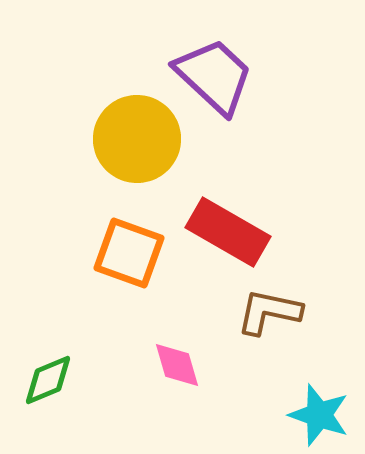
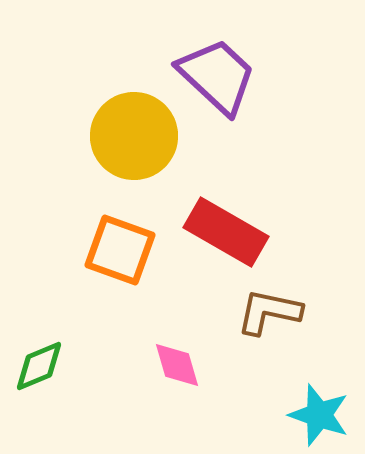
purple trapezoid: moved 3 px right
yellow circle: moved 3 px left, 3 px up
red rectangle: moved 2 px left
orange square: moved 9 px left, 3 px up
green diamond: moved 9 px left, 14 px up
